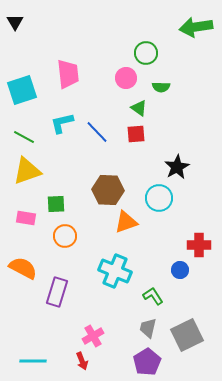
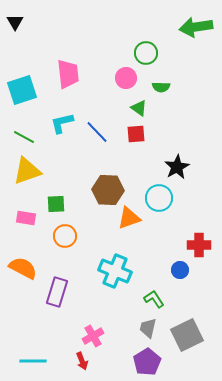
orange triangle: moved 3 px right, 4 px up
green L-shape: moved 1 px right, 3 px down
